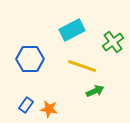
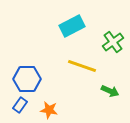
cyan rectangle: moved 4 px up
blue hexagon: moved 3 px left, 20 px down
green arrow: moved 15 px right; rotated 48 degrees clockwise
blue rectangle: moved 6 px left
orange star: moved 1 px down
